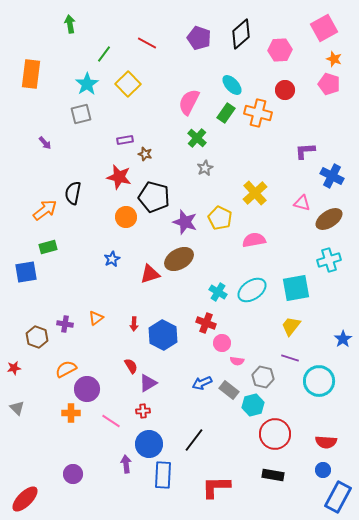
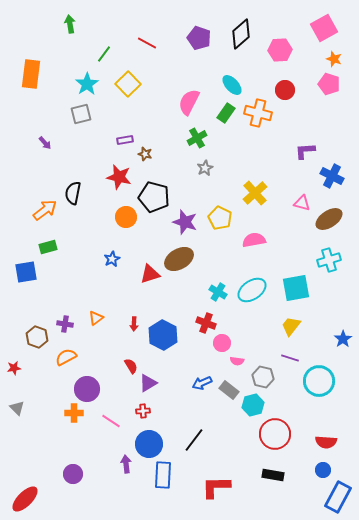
green cross at (197, 138): rotated 18 degrees clockwise
orange semicircle at (66, 369): moved 12 px up
orange cross at (71, 413): moved 3 px right
